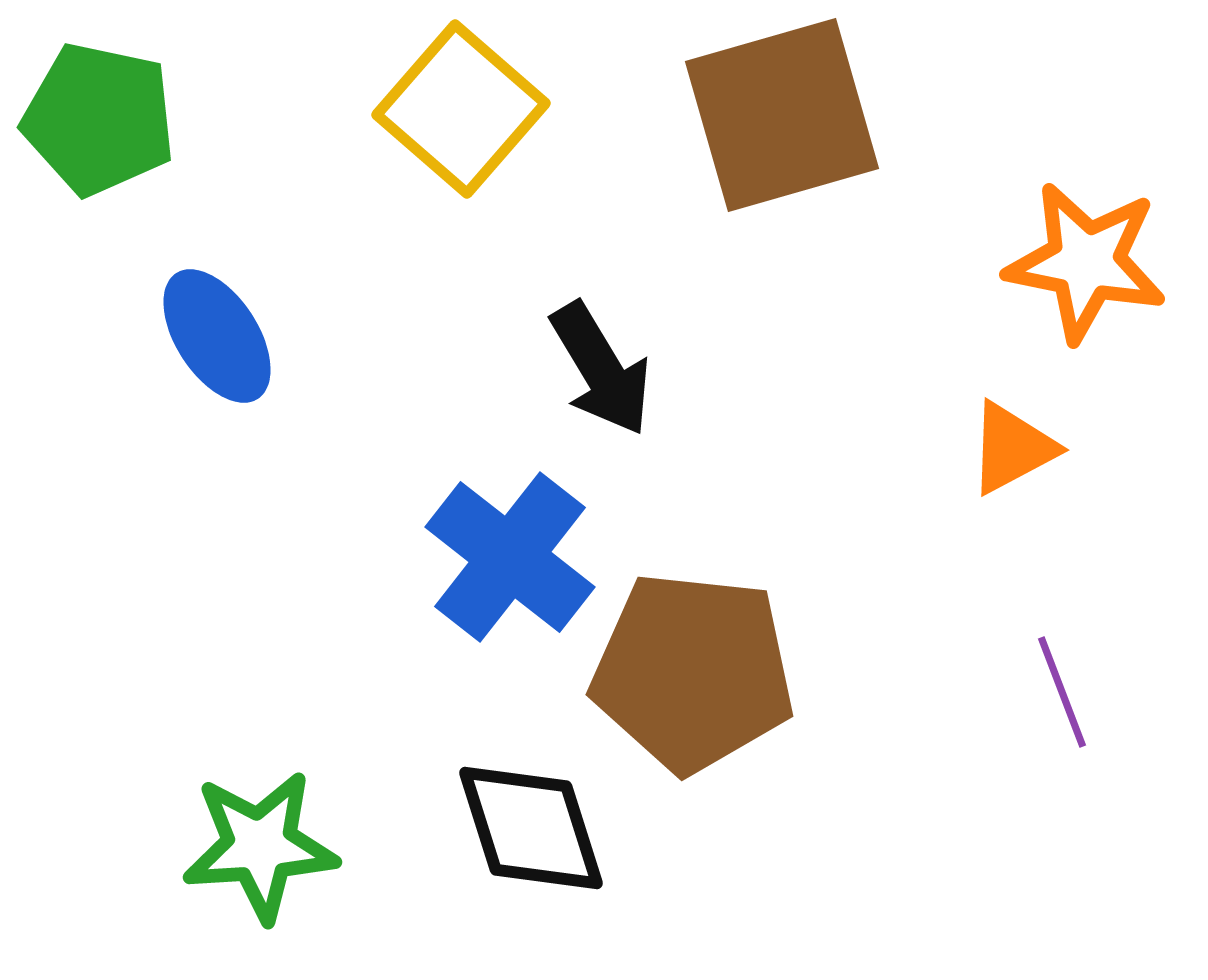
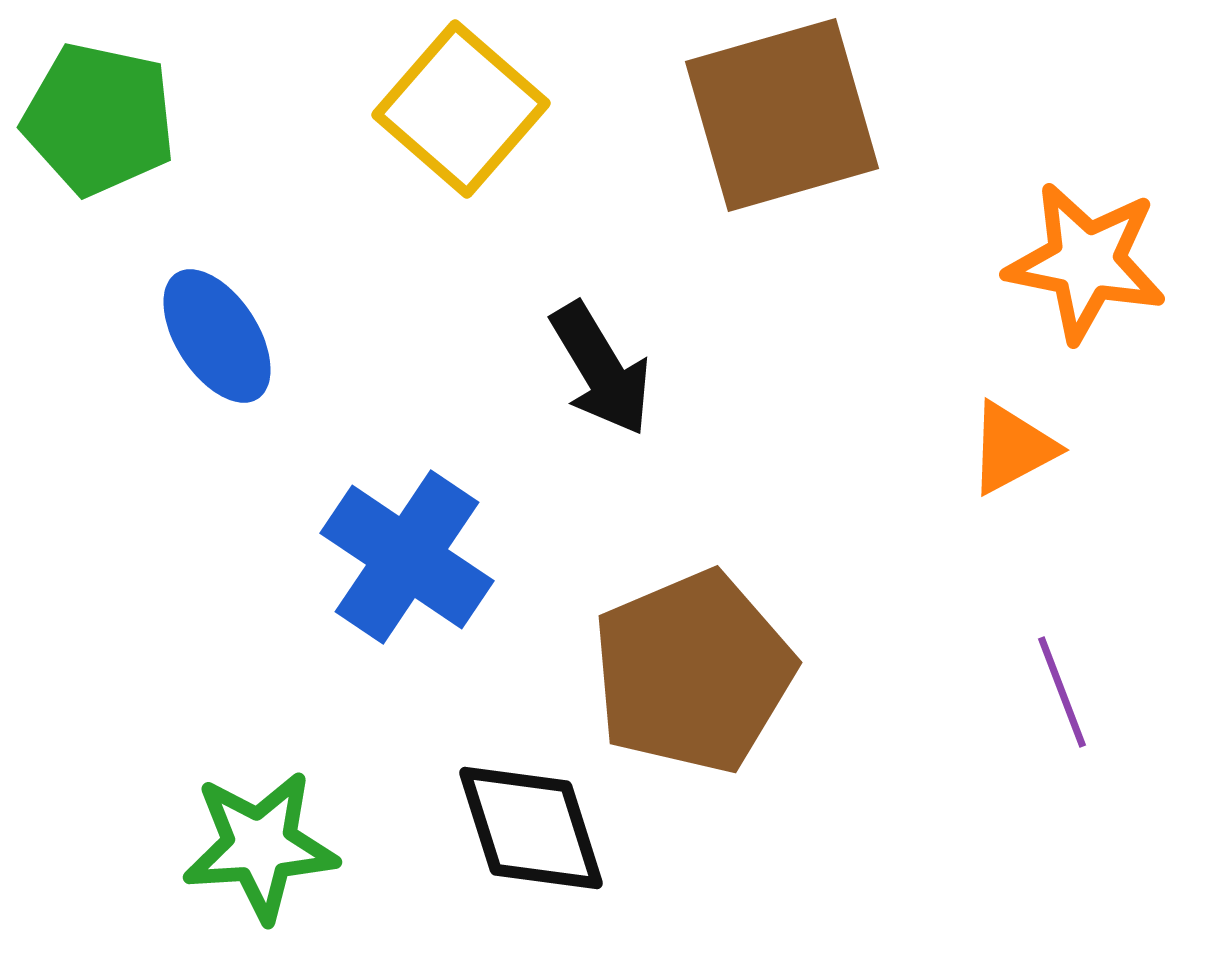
blue cross: moved 103 px left; rotated 4 degrees counterclockwise
brown pentagon: rotated 29 degrees counterclockwise
